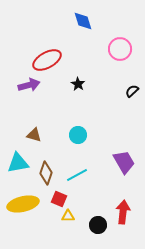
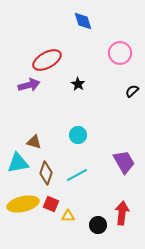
pink circle: moved 4 px down
brown triangle: moved 7 px down
red square: moved 8 px left, 5 px down
red arrow: moved 1 px left, 1 px down
